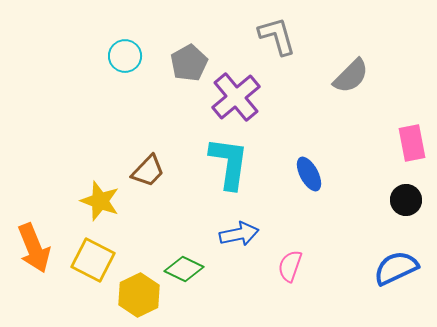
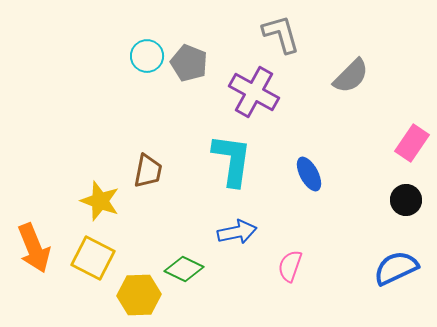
gray L-shape: moved 4 px right, 2 px up
cyan circle: moved 22 px right
gray pentagon: rotated 21 degrees counterclockwise
purple cross: moved 18 px right, 5 px up; rotated 21 degrees counterclockwise
pink rectangle: rotated 45 degrees clockwise
cyan L-shape: moved 3 px right, 3 px up
brown trapezoid: rotated 33 degrees counterclockwise
blue arrow: moved 2 px left, 2 px up
yellow square: moved 2 px up
yellow hexagon: rotated 24 degrees clockwise
